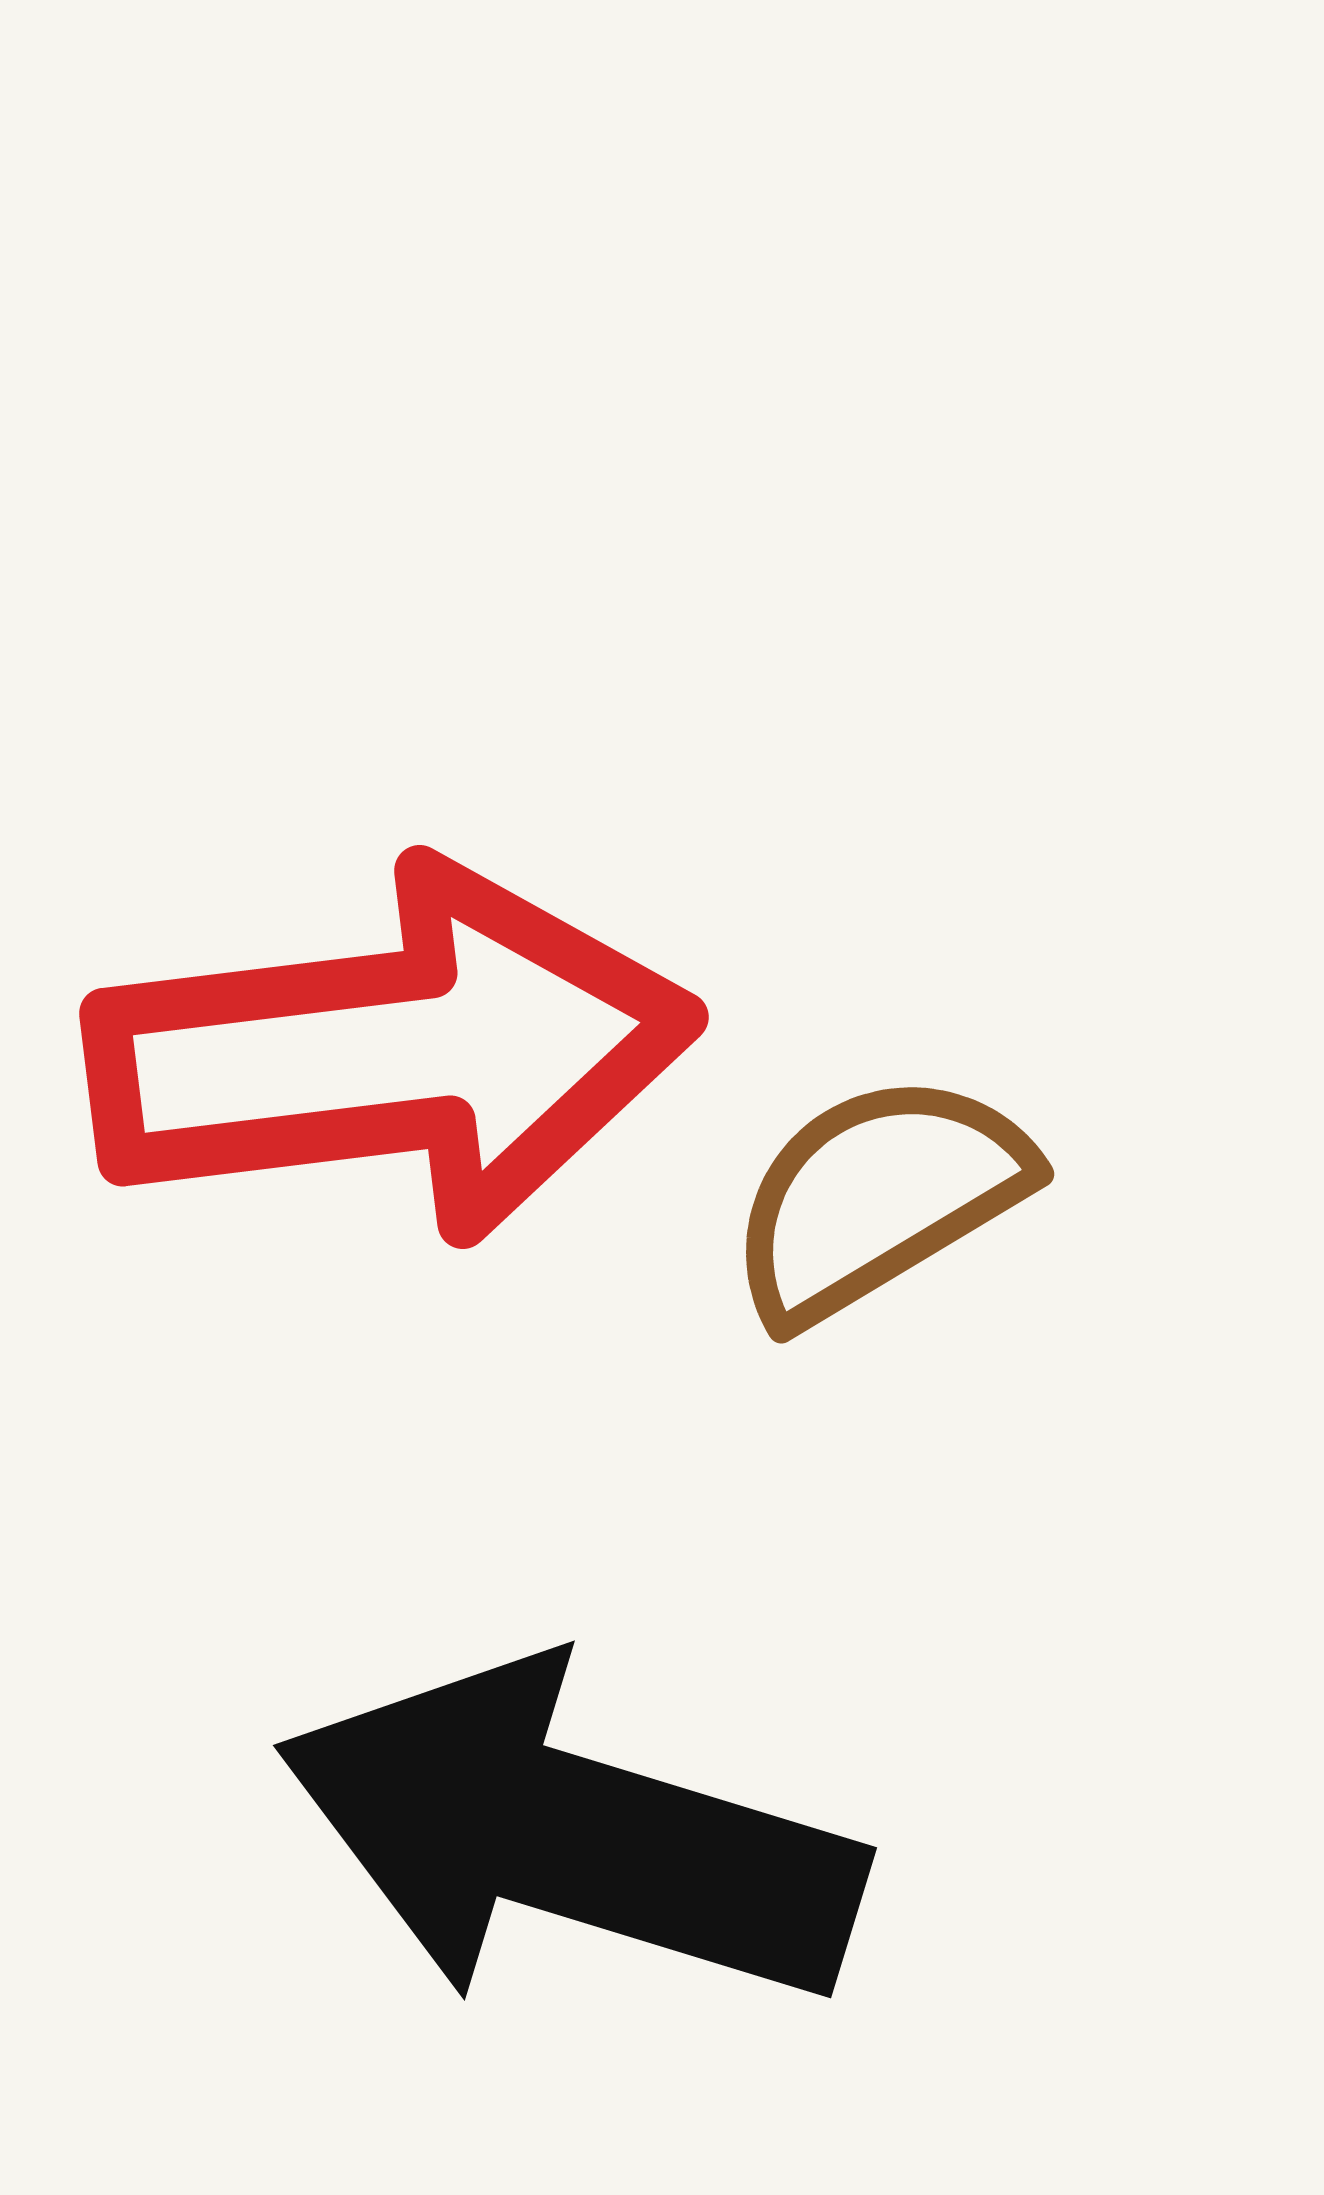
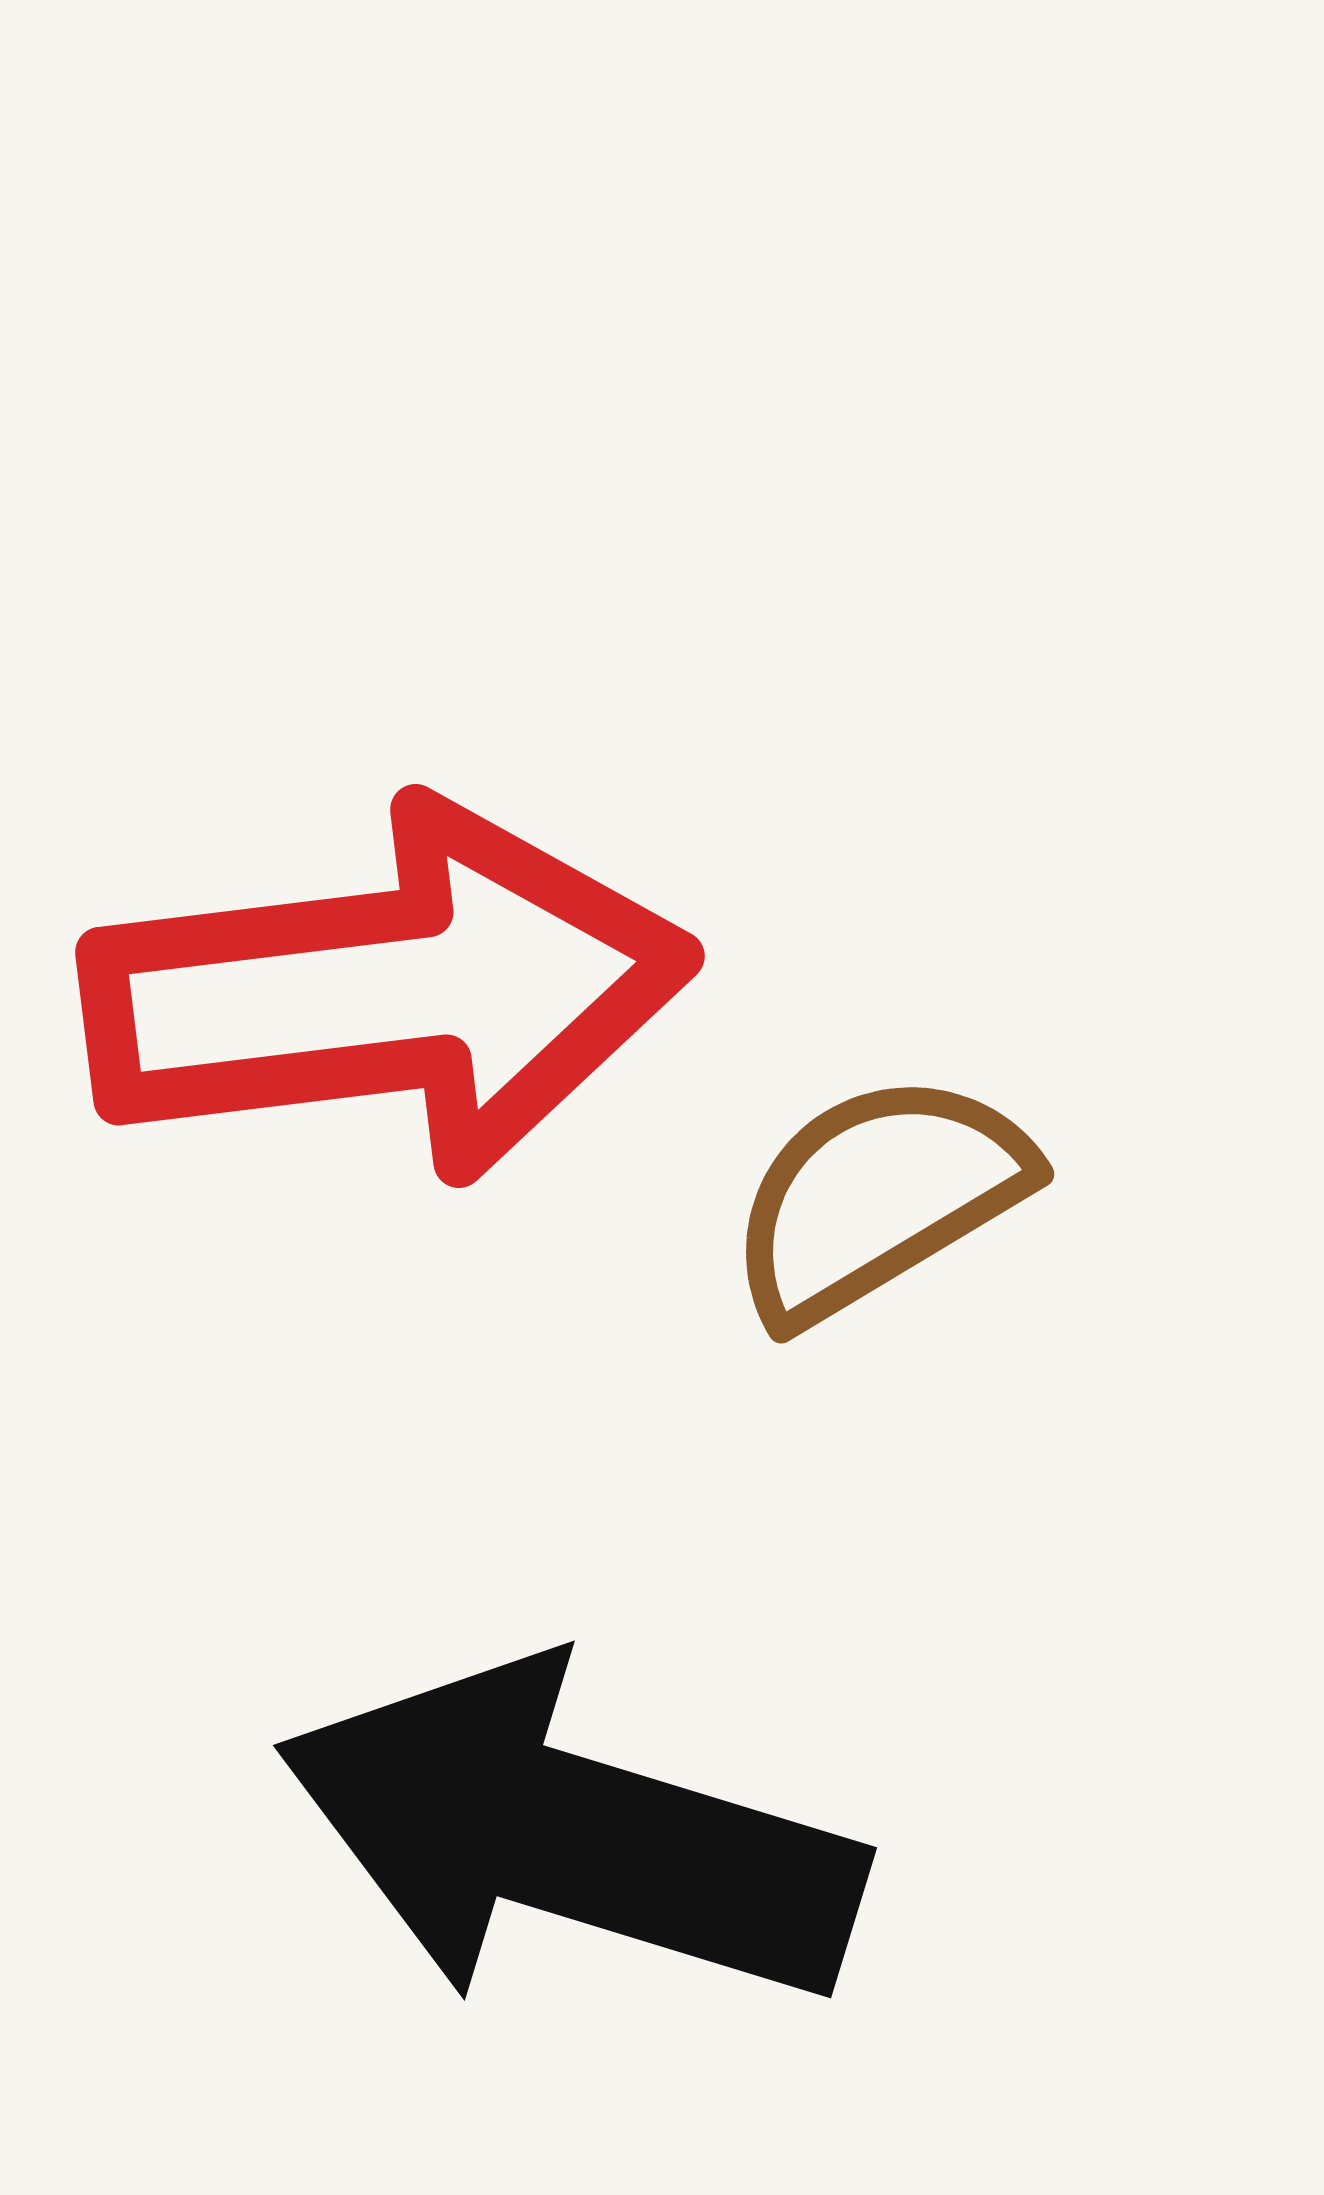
red arrow: moved 4 px left, 61 px up
